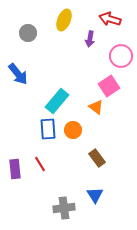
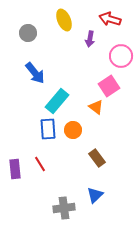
yellow ellipse: rotated 45 degrees counterclockwise
blue arrow: moved 17 px right, 1 px up
blue triangle: rotated 18 degrees clockwise
